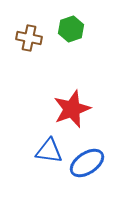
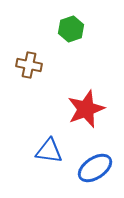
brown cross: moved 27 px down
red star: moved 14 px right
blue ellipse: moved 8 px right, 5 px down
